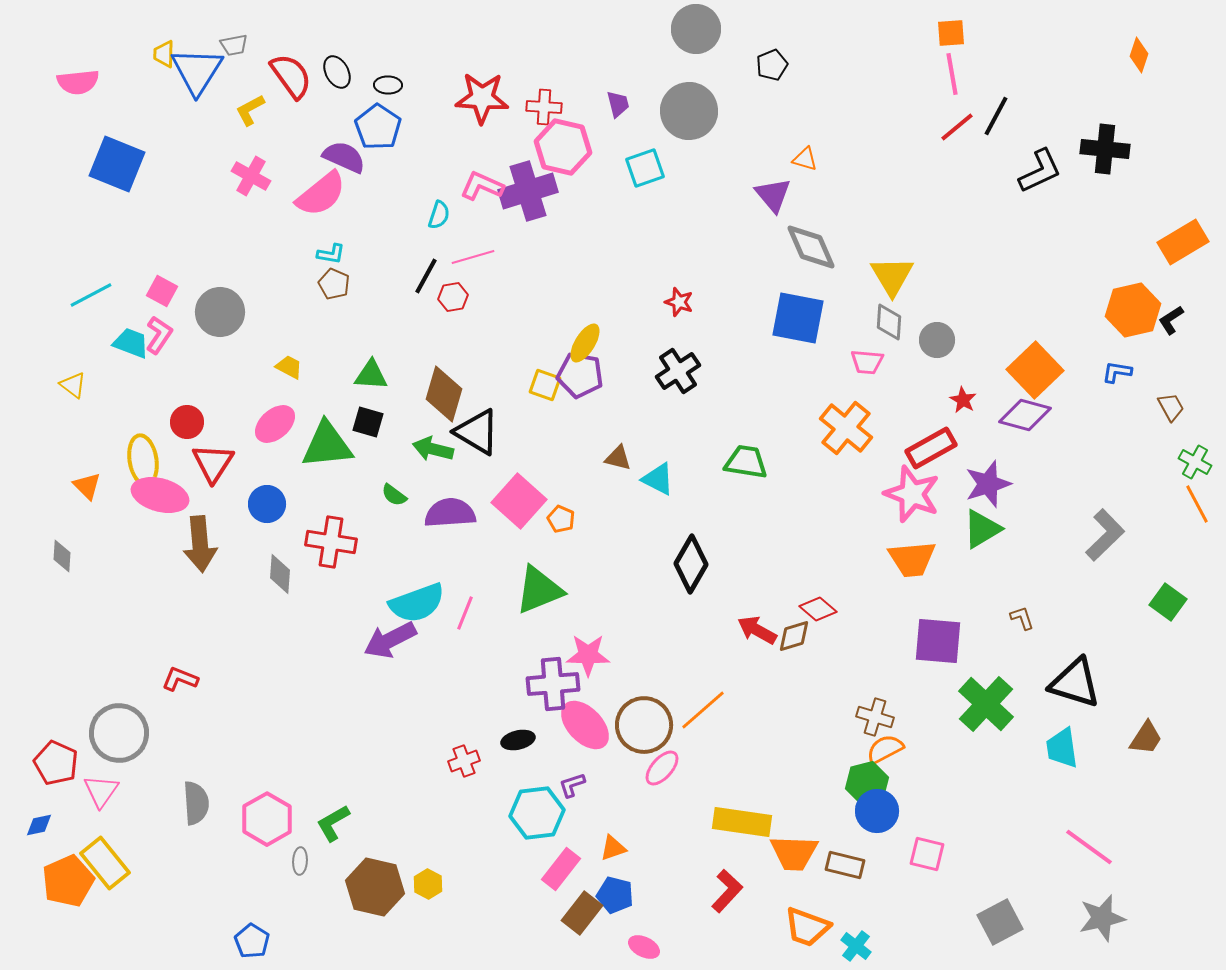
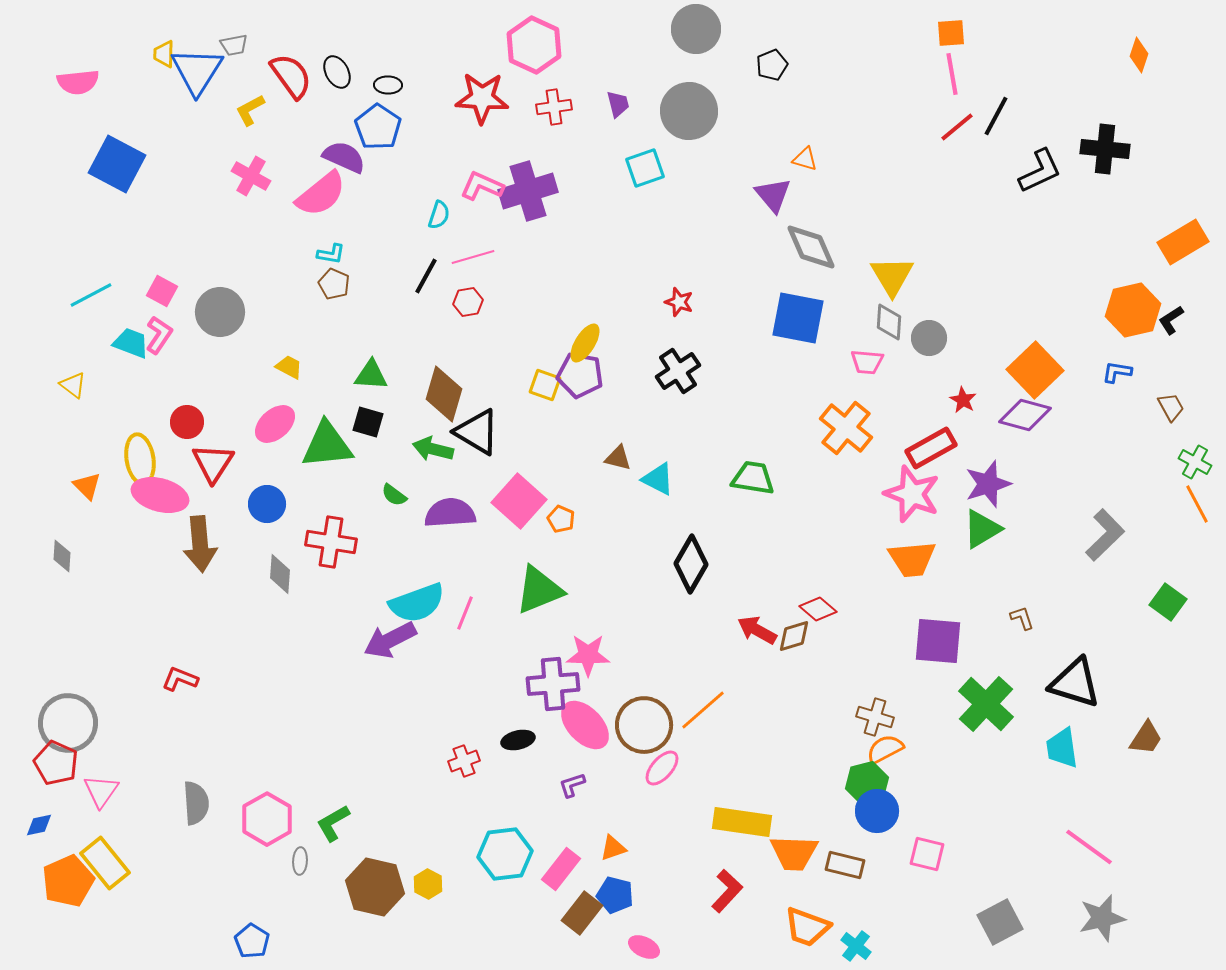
red cross at (544, 107): moved 10 px right; rotated 12 degrees counterclockwise
pink hexagon at (563, 147): moved 29 px left, 102 px up; rotated 12 degrees clockwise
blue square at (117, 164): rotated 6 degrees clockwise
red hexagon at (453, 297): moved 15 px right, 5 px down
gray circle at (937, 340): moved 8 px left, 2 px up
yellow ellipse at (143, 460): moved 3 px left, 1 px up
green trapezoid at (746, 462): moved 7 px right, 16 px down
gray circle at (119, 733): moved 51 px left, 10 px up
cyan hexagon at (537, 813): moved 32 px left, 41 px down
